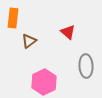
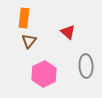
orange rectangle: moved 11 px right
brown triangle: rotated 14 degrees counterclockwise
pink hexagon: moved 8 px up
